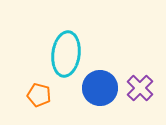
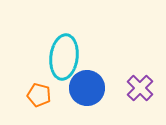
cyan ellipse: moved 2 px left, 3 px down
blue circle: moved 13 px left
